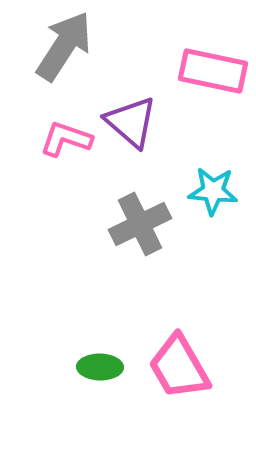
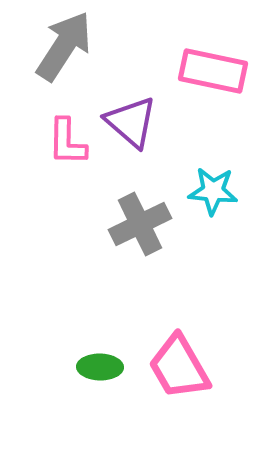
pink L-shape: moved 1 px right, 3 px down; rotated 108 degrees counterclockwise
